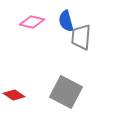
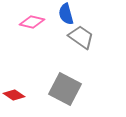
blue semicircle: moved 7 px up
gray trapezoid: rotated 120 degrees clockwise
gray square: moved 1 px left, 3 px up
